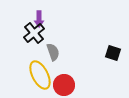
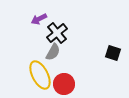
purple arrow: rotated 63 degrees clockwise
black cross: moved 23 px right
gray semicircle: rotated 48 degrees clockwise
red circle: moved 1 px up
